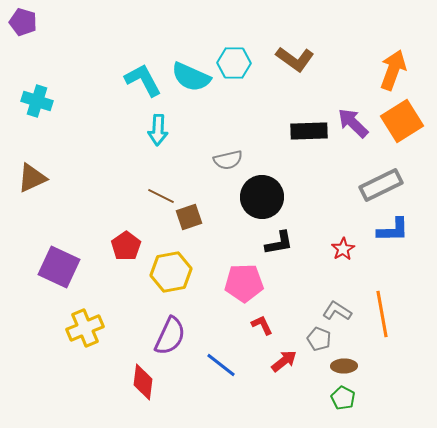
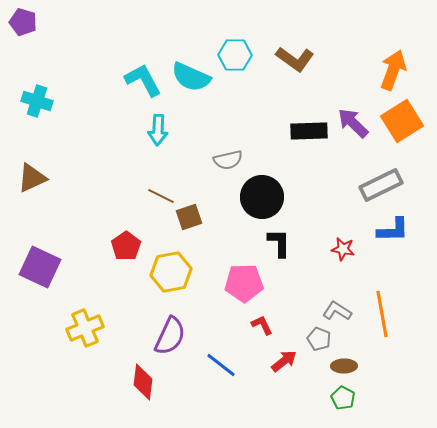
cyan hexagon: moved 1 px right, 8 px up
black L-shape: rotated 80 degrees counterclockwise
red star: rotated 30 degrees counterclockwise
purple square: moved 19 px left
